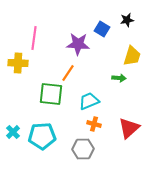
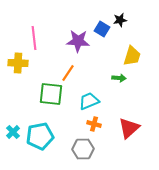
black star: moved 7 px left
pink line: rotated 15 degrees counterclockwise
purple star: moved 3 px up
cyan pentagon: moved 2 px left; rotated 8 degrees counterclockwise
